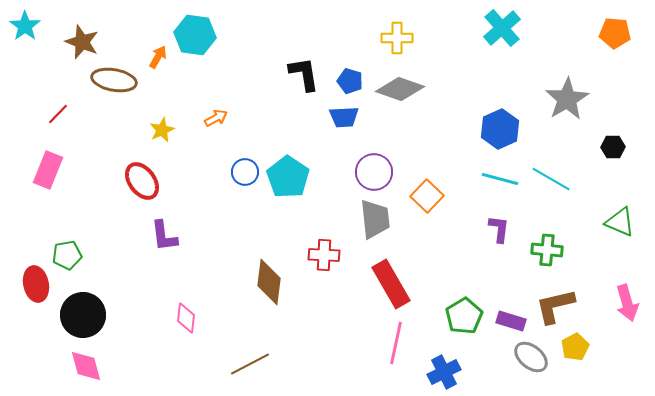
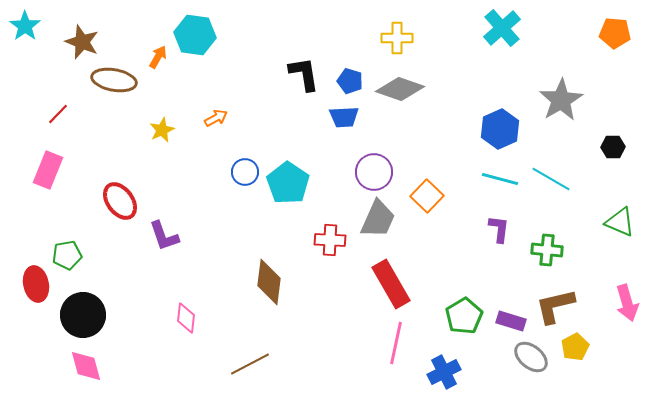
gray star at (567, 99): moved 6 px left, 1 px down
cyan pentagon at (288, 177): moved 6 px down
red ellipse at (142, 181): moved 22 px left, 20 px down
gray trapezoid at (375, 219): moved 3 px right; rotated 30 degrees clockwise
purple L-shape at (164, 236): rotated 12 degrees counterclockwise
red cross at (324, 255): moved 6 px right, 15 px up
